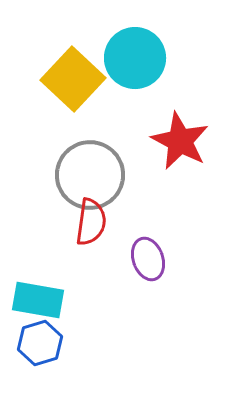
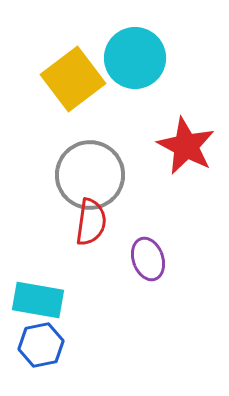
yellow square: rotated 10 degrees clockwise
red star: moved 6 px right, 5 px down
blue hexagon: moved 1 px right, 2 px down; rotated 6 degrees clockwise
